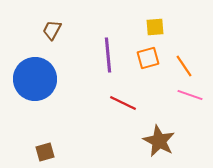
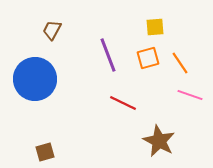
purple line: rotated 16 degrees counterclockwise
orange line: moved 4 px left, 3 px up
